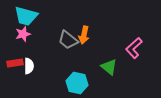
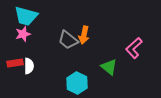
cyan hexagon: rotated 15 degrees clockwise
